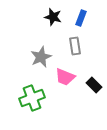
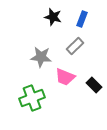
blue rectangle: moved 1 px right, 1 px down
gray rectangle: rotated 54 degrees clockwise
gray star: rotated 30 degrees clockwise
